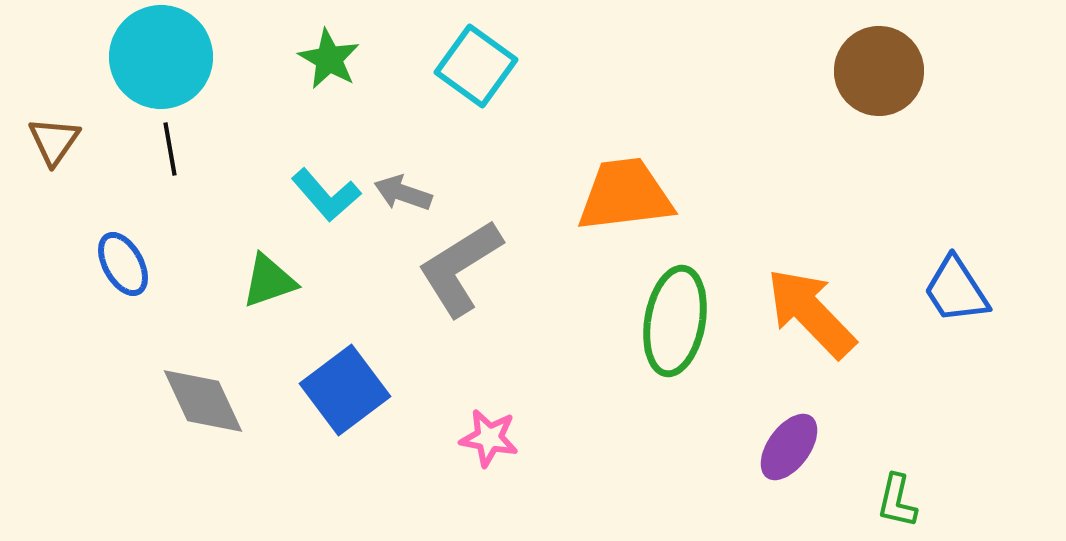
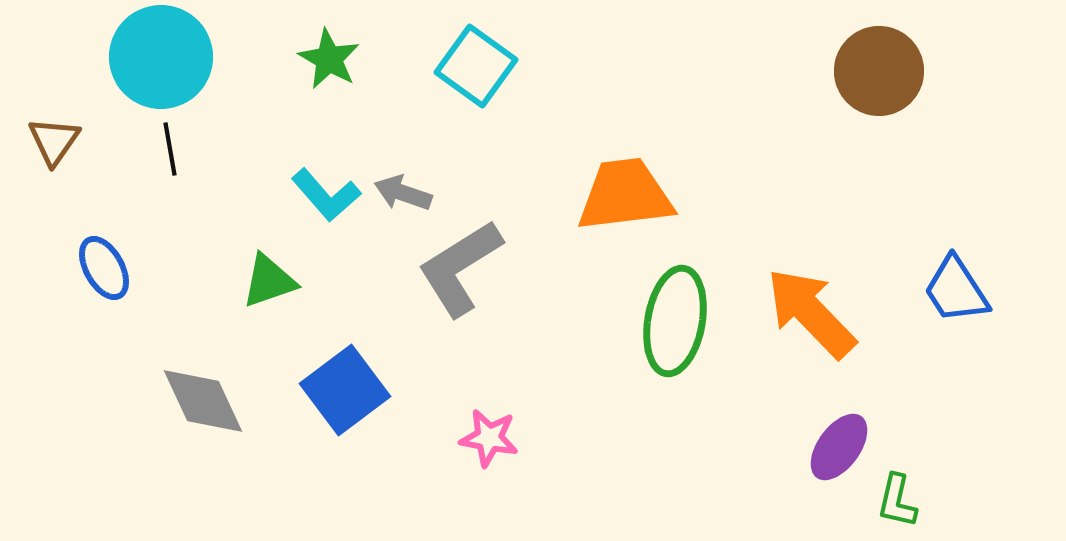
blue ellipse: moved 19 px left, 4 px down
purple ellipse: moved 50 px right
